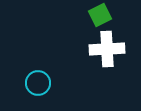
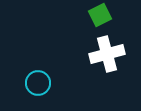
white cross: moved 5 px down; rotated 12 degrees counterclockwise
